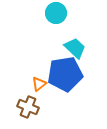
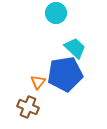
orange triangle: moved 1 px left, 2 px up; rotated 14 degrees counterclockwise
